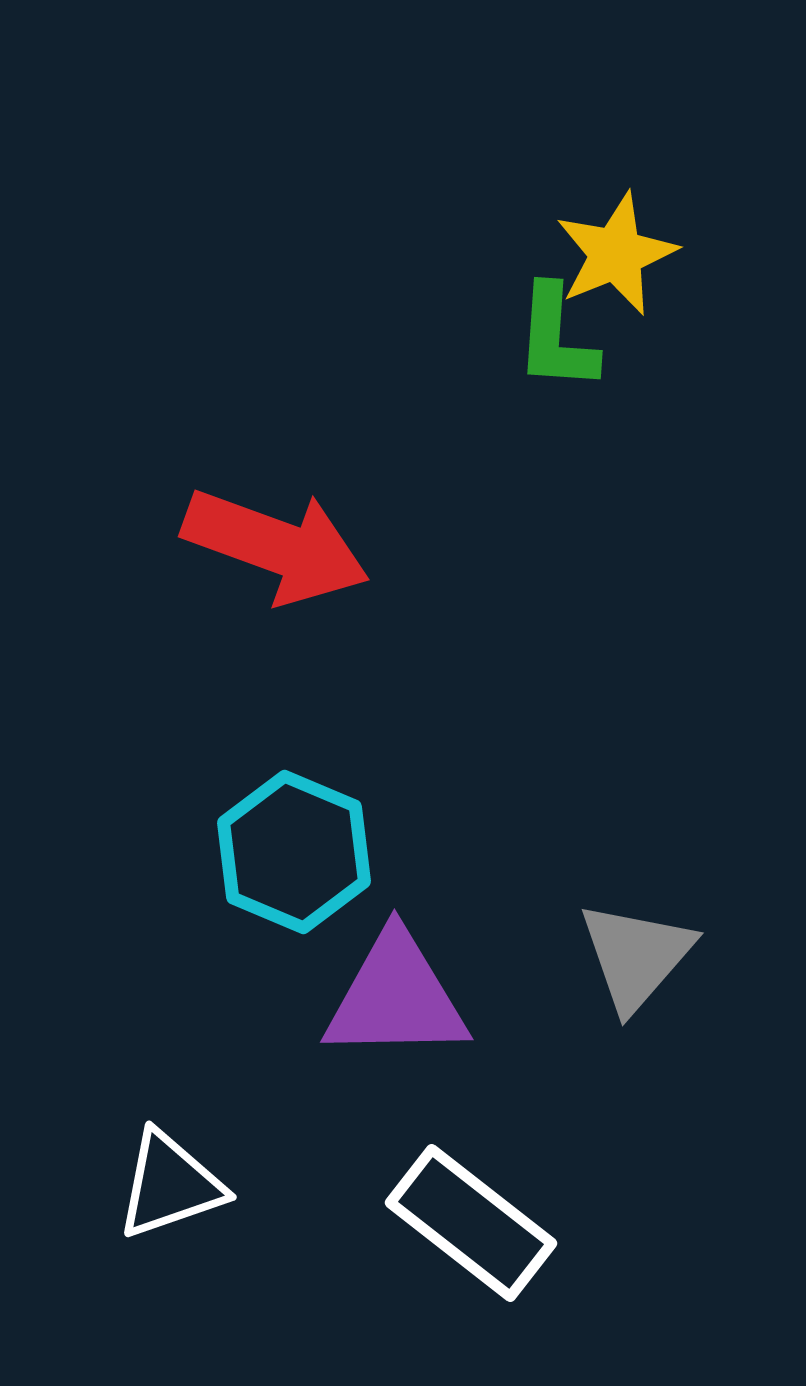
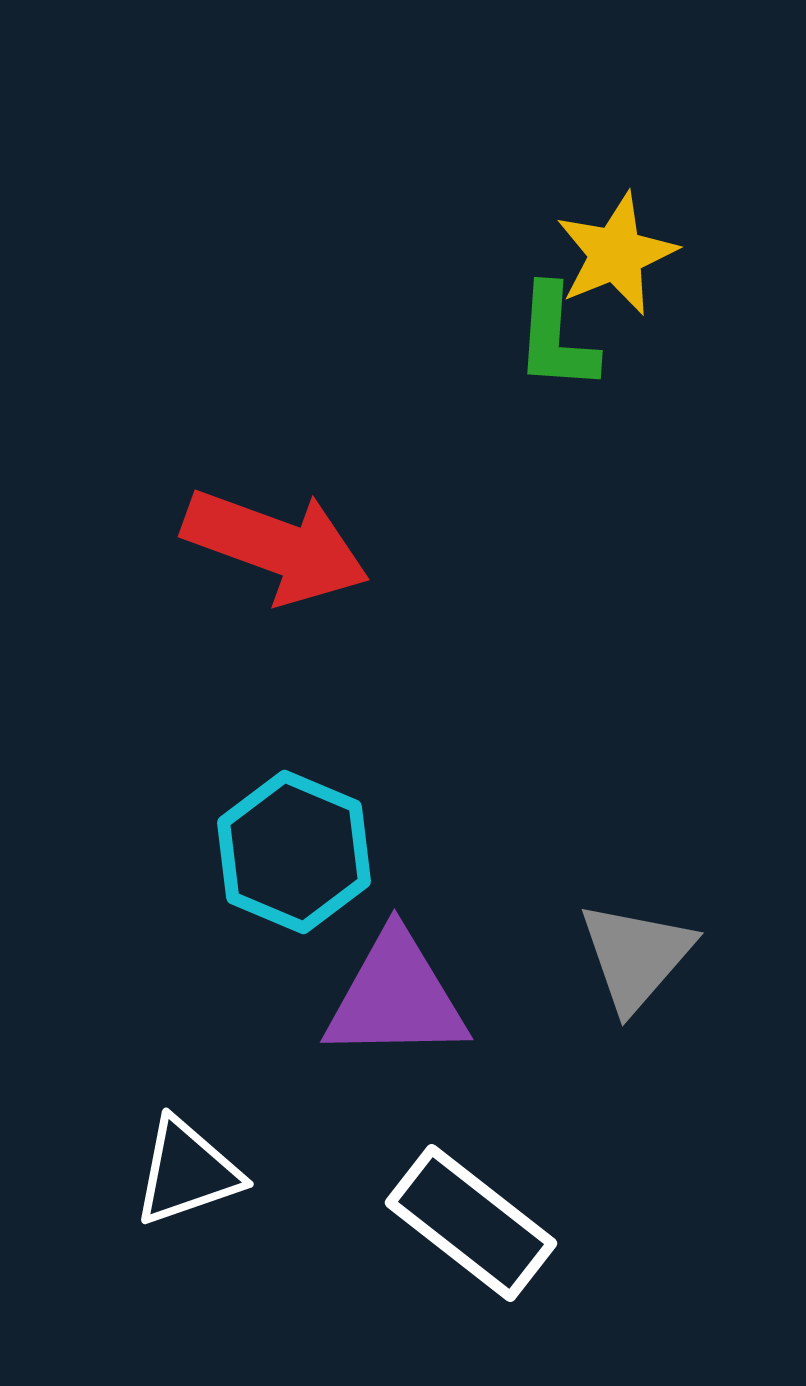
white triangle: moved 17 px right, 13 px up
